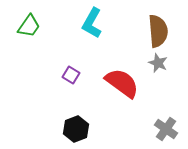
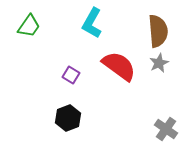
gray star: moved 1 px right; rotated 24 degrees clockwise
red semicircle: moved 3 px left, 17 px up
black hexagon: moved 8 px left, 11 px up
